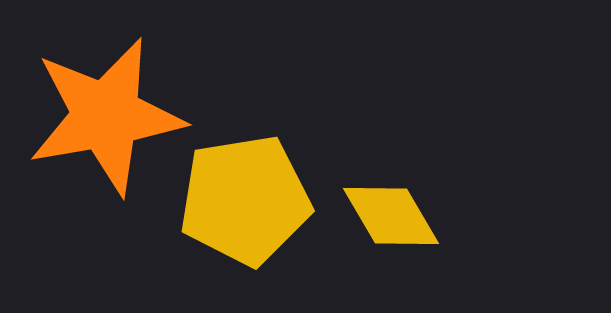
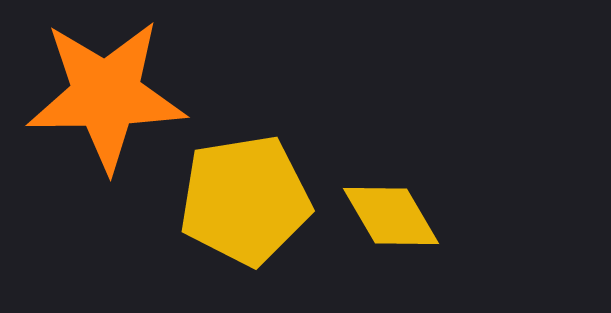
orange star: moved 21 px up; rotated 9 degrees clockwise
